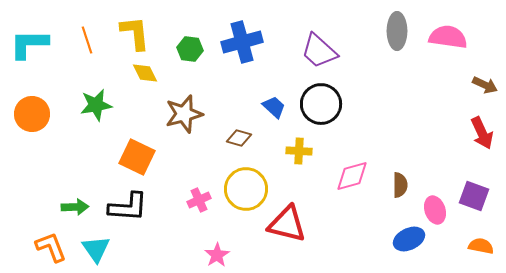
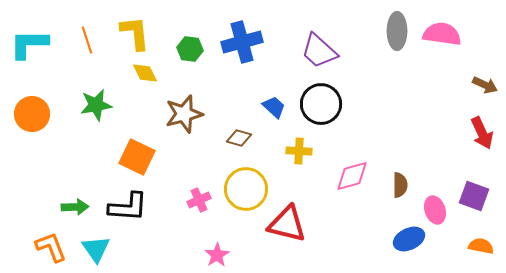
pink semicircle: moved 6 px left, 3 px up
